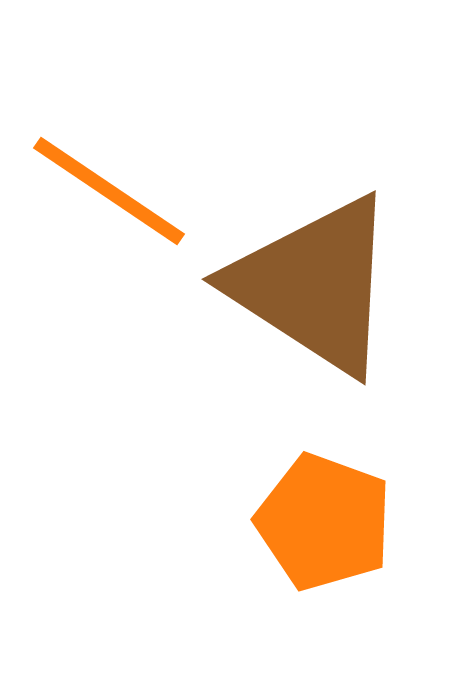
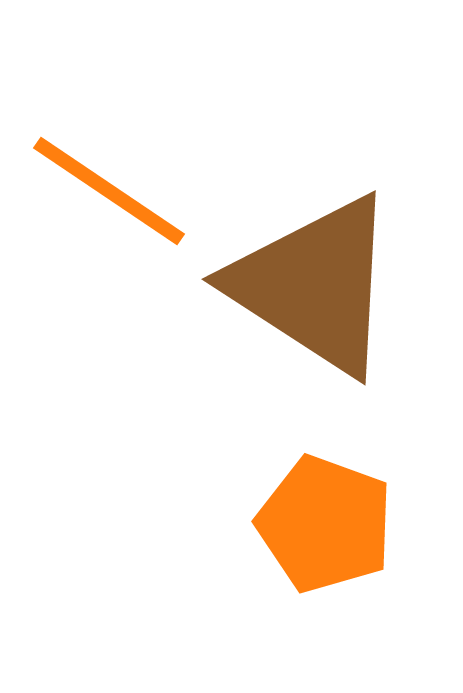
orange pentagon: moved 1 px right, 2 px down
